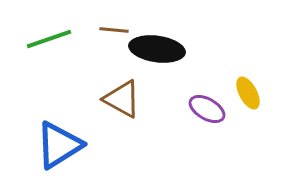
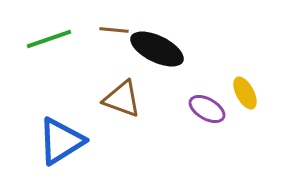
black ellipse: rotated 18 degrees clockwise
yellow ellipse: moved 3 px left
brown triangle: rotated 9 degrees counterclockwise
blue triangle: moved 2 px right, 4 px up
